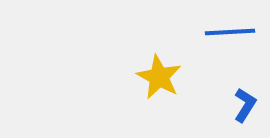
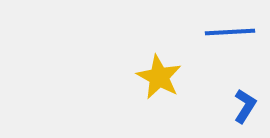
blue L-shape: moved 1 px down
